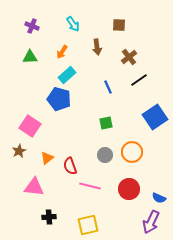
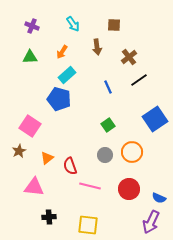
brown square: moved 5 px left
blue square: moved 2 px down
green square: moved 2 px right, 2 px down; rotated 24 degrees counterclockwise
yellow square: rotated 20 degrees clockwise
